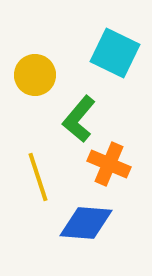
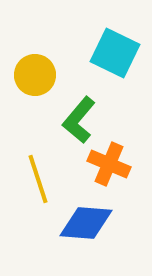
green L-shape: moved 1 px down
yellow line: moved 2 px down
